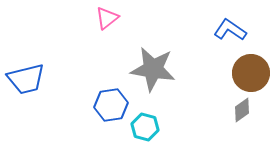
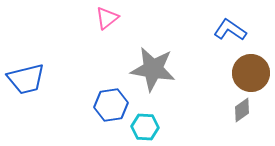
cyan hexagon: rotated 12 degrees counterclockwise
